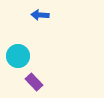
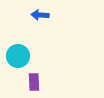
purple rectangle: rotated 42 degrees clockwise
